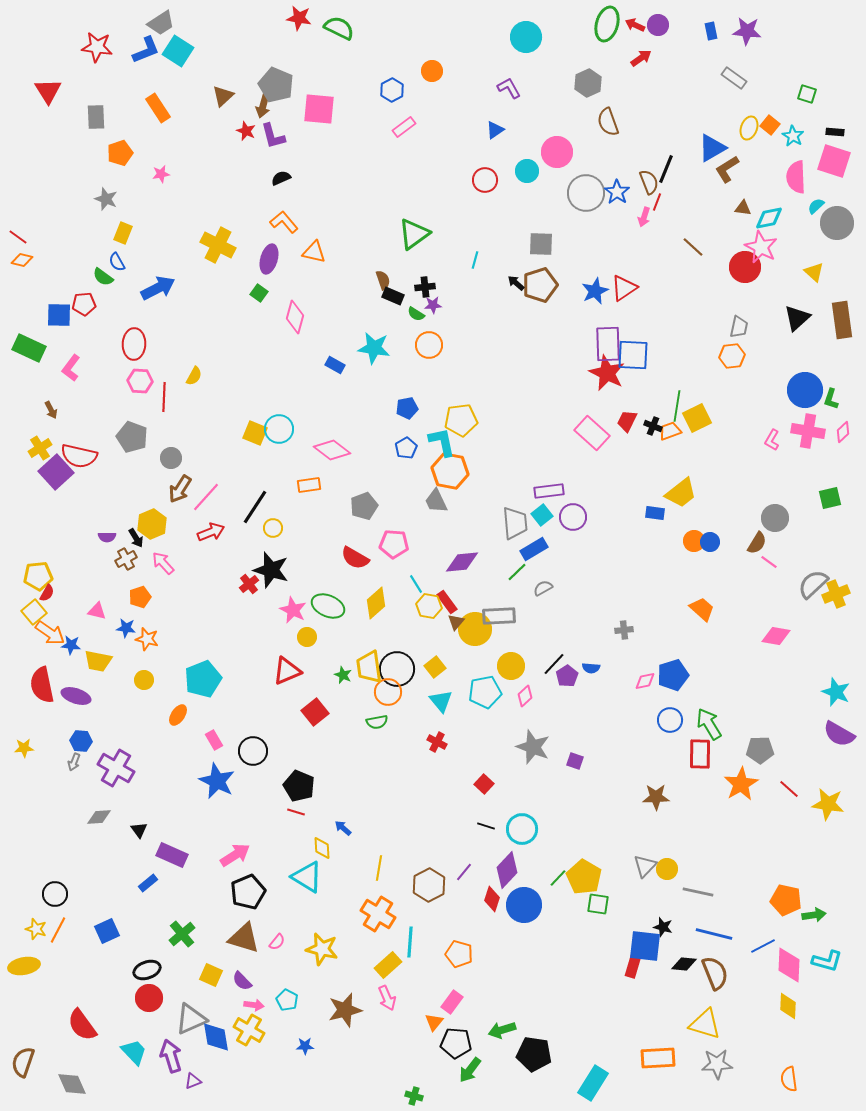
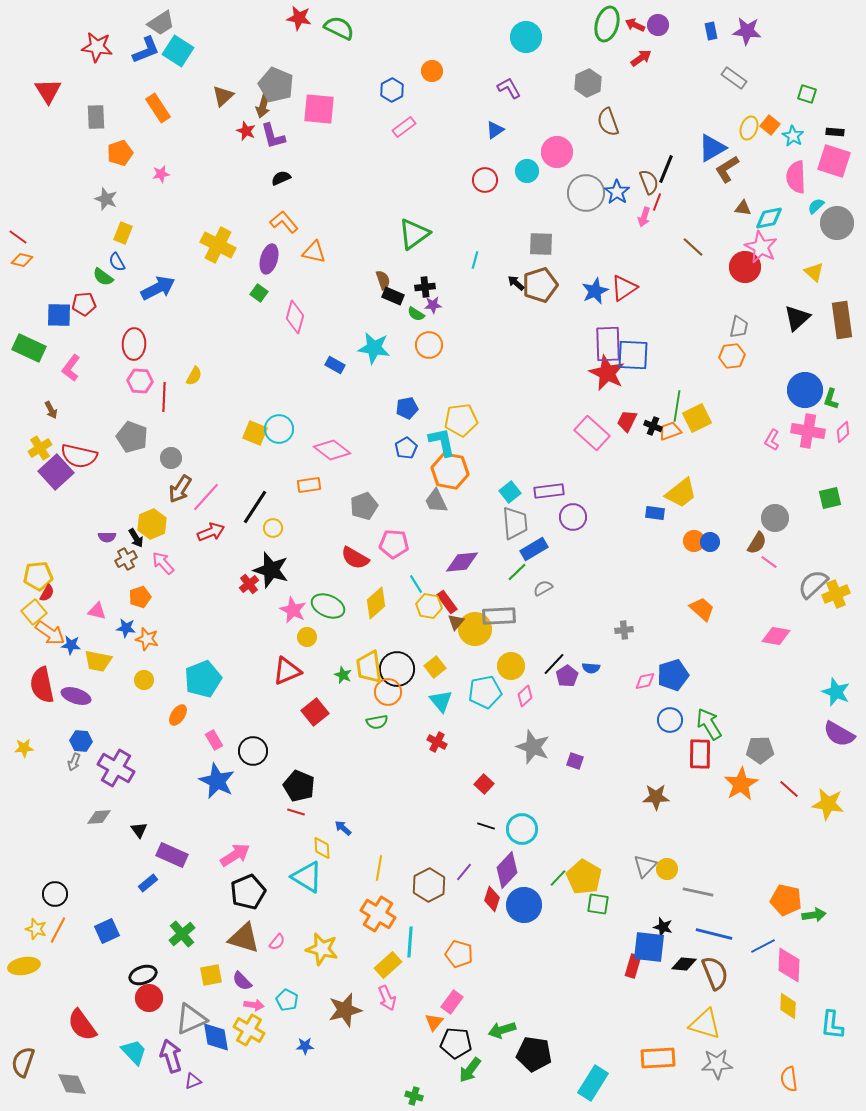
cyan square at (542, 515): moved 32 px left, 23 px up
blue square at (645, 946): moved 4 px right, 1 px down
cyan L-shape at (827, 961): moved 5 px right, 64 px down; rotated 80 degrees clockwise
black ellipse at (147, 970): moved 4 px left, 5 px down
yellow square at (211, 975): rotated 35 degrees counterclockwise
